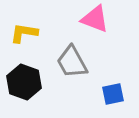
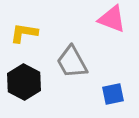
pink triangle: moved 17 px right
black hexagon: rotated 8 degrees clockwise
